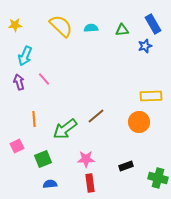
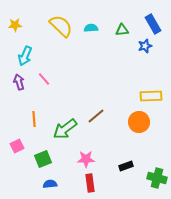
green cross: moved 1 px left
